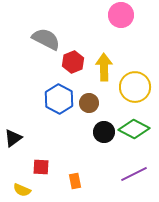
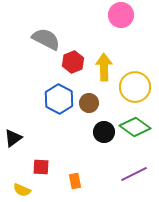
green diamond: moved 1 px right, 2 px up; rotated 8 degrees clockwise
